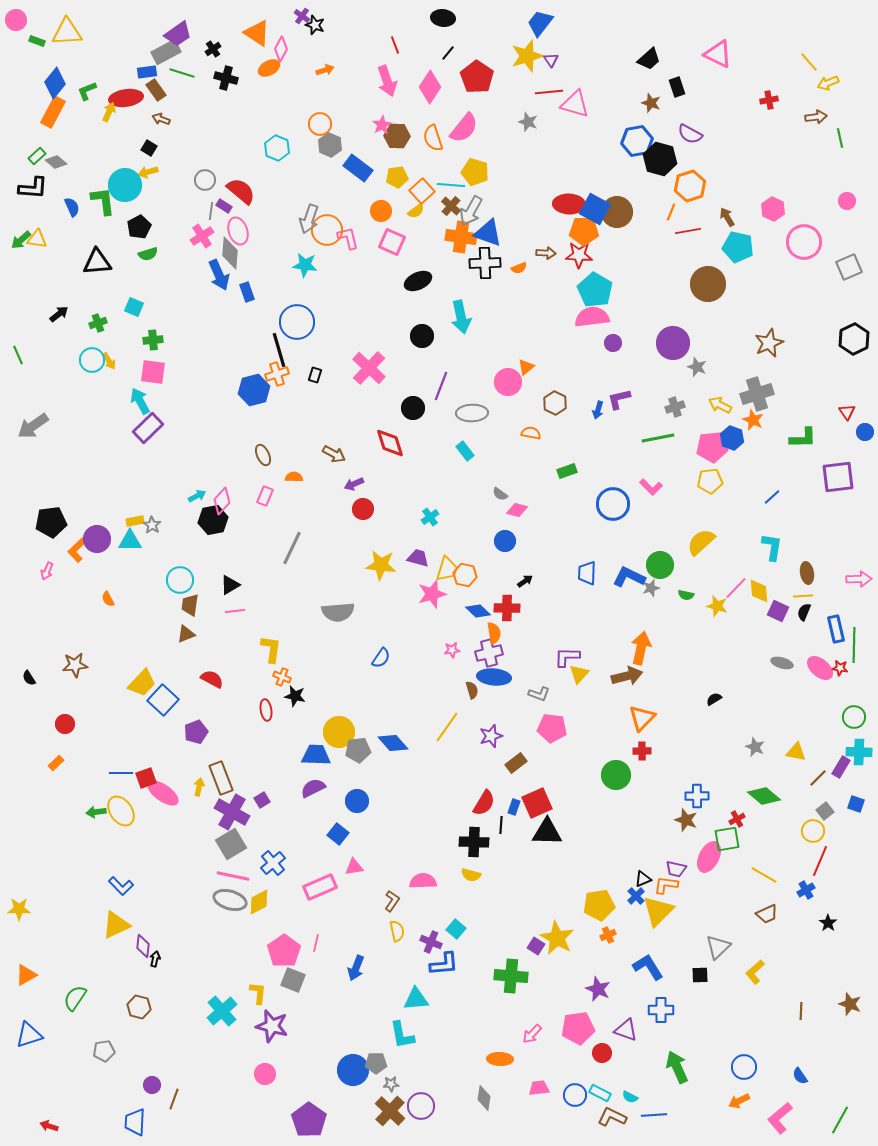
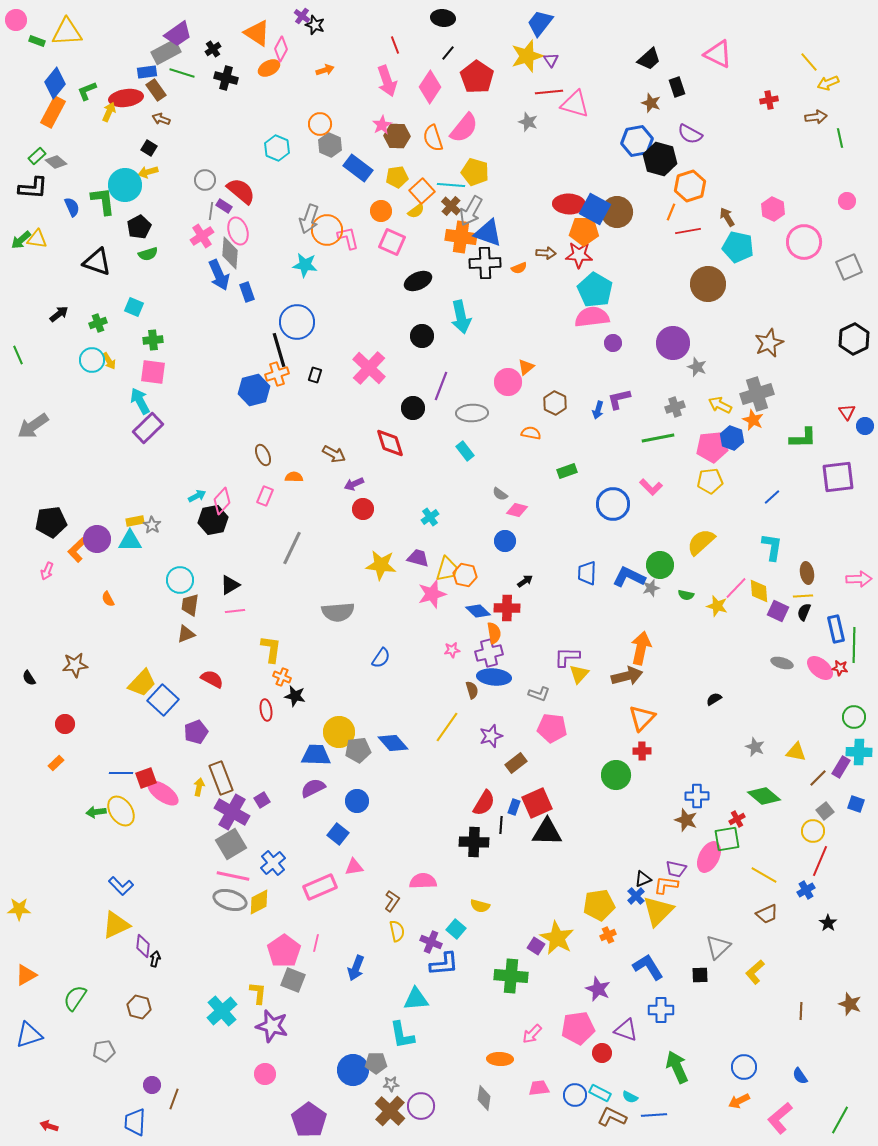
black triangle at (97, 262): rotated 24 degrees clockwise
blue circle at (865, 432): moved 6 px up
yellow semicircle at (471, 875): moved 9 px right, 31 px down
